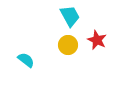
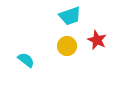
cyan trapezoid: rotated 100 degrees clockwise
yellow circle: moved 1 px left, 1 px down
